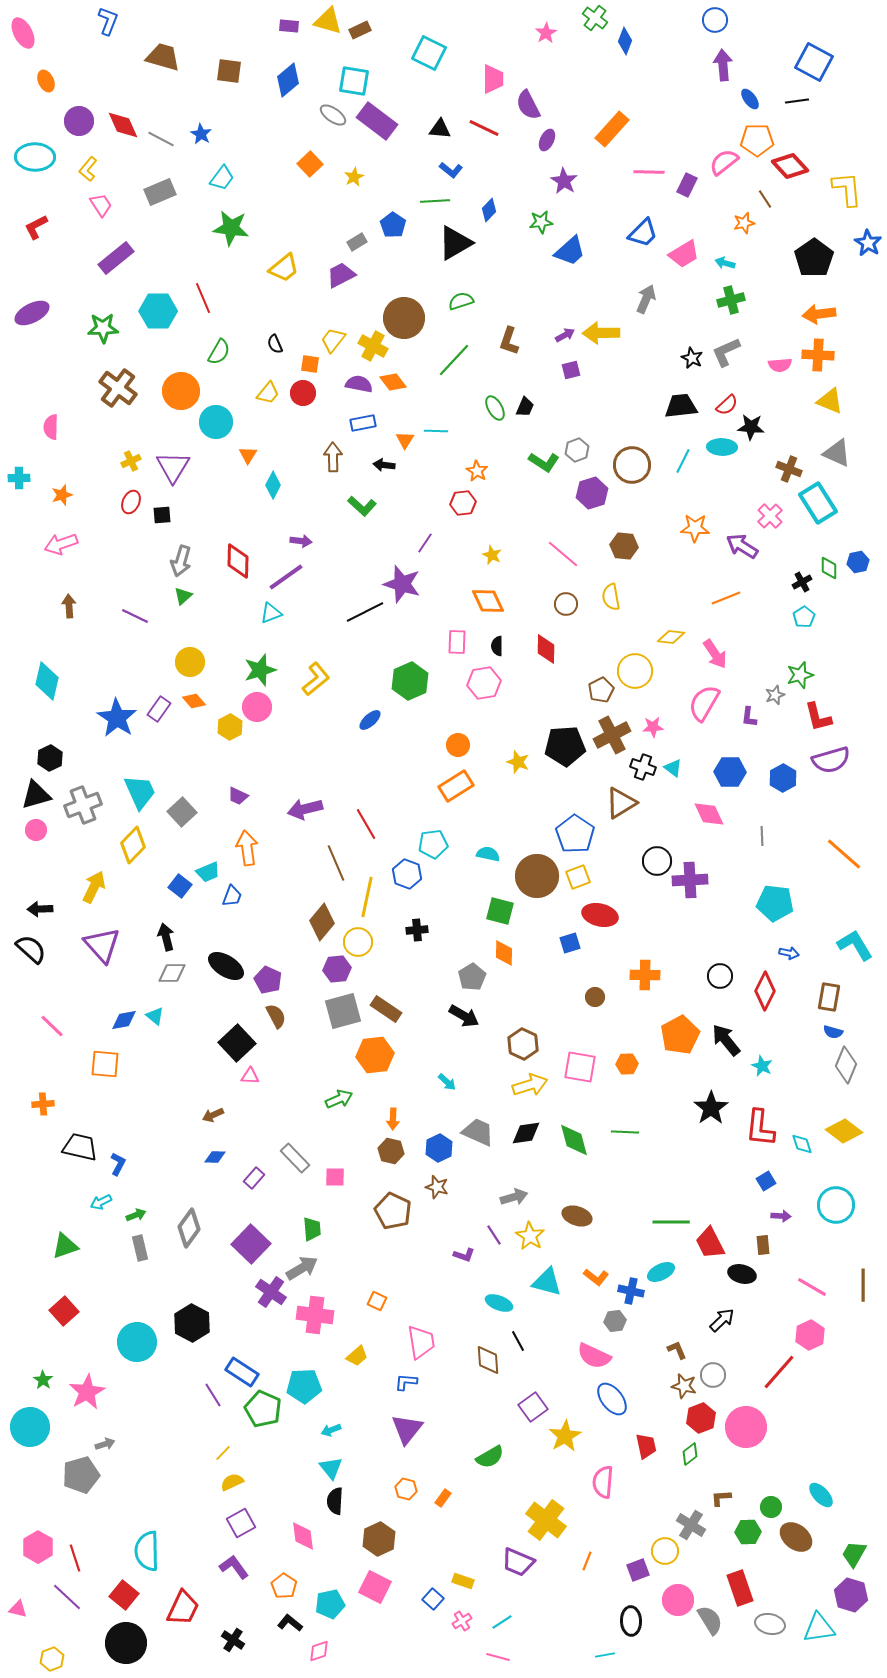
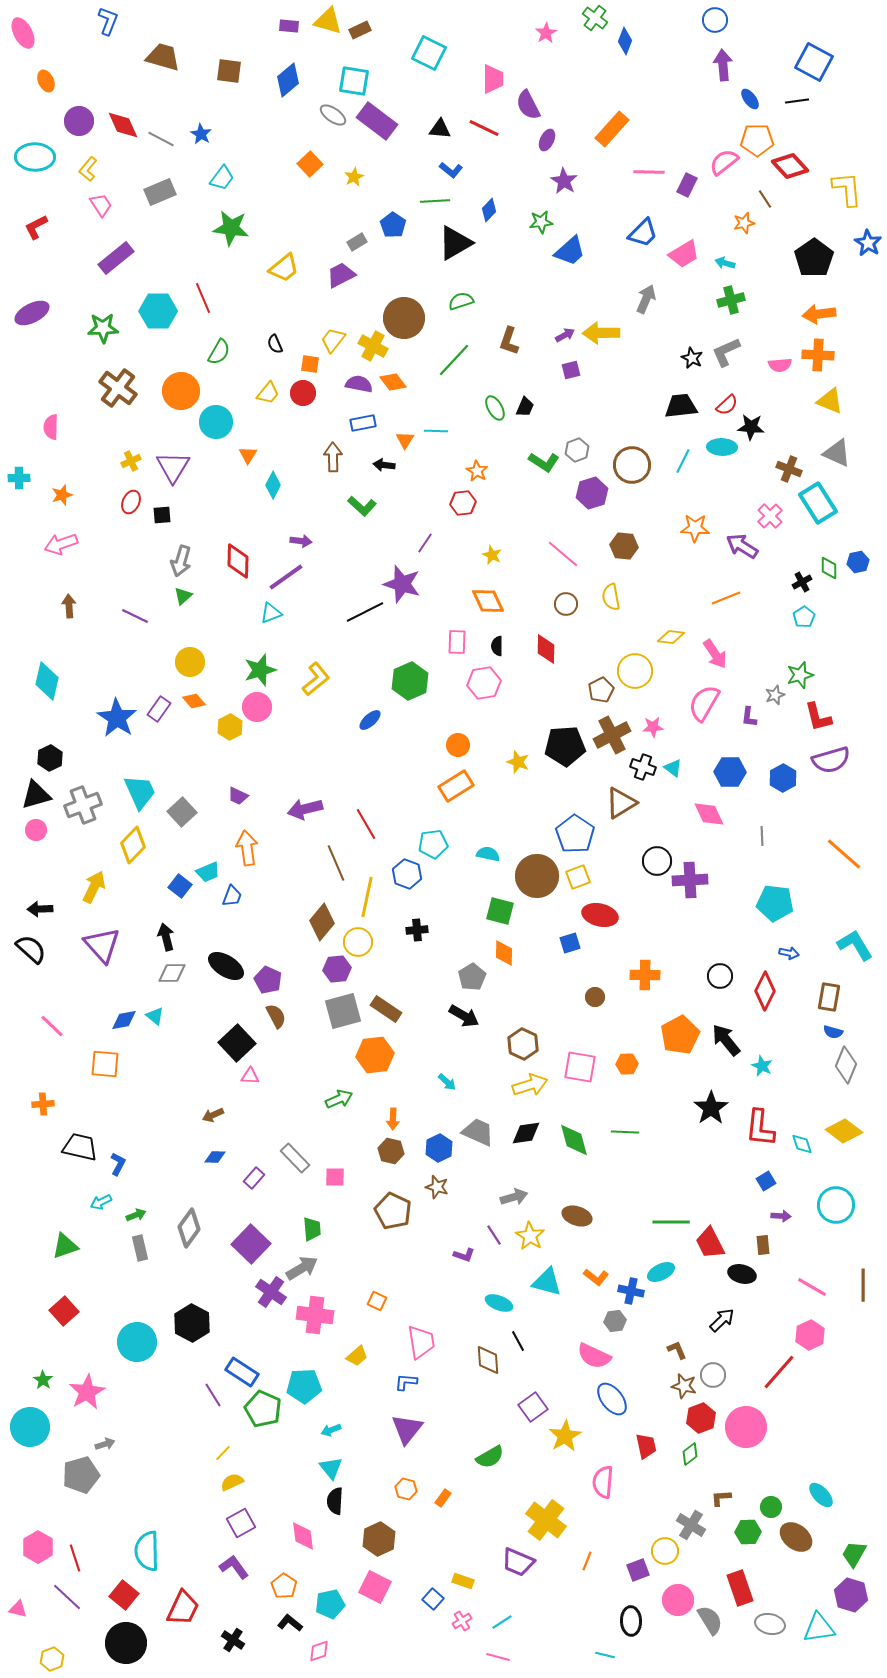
cyan line at (605, 1655): rotated 24 degrees clockwise
